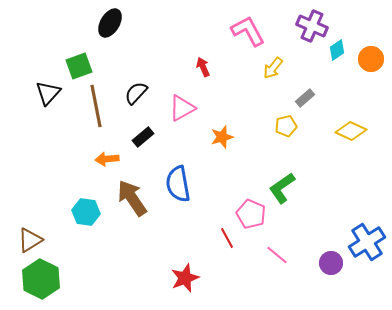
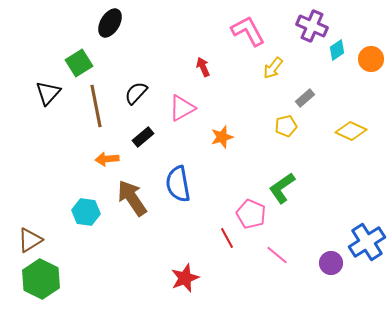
green square: moved 3 px up; rotated 12 degrees counterclockwise
